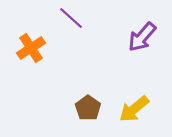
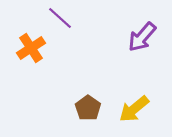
purple line: moved 11 px left
